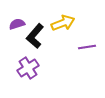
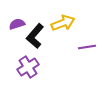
purple cross: moved 1 px up
